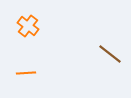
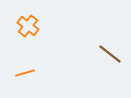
orange line: moved 1 px left; rotated 12 degrees counterclockwise
